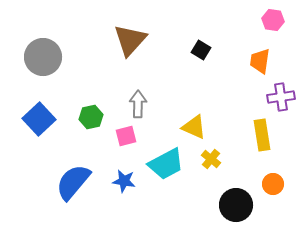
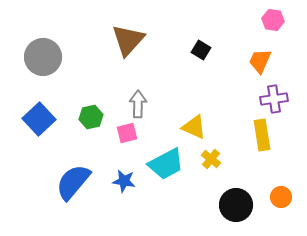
brown triangle: moved 2 px left
orange trapezoid: rotated 16 degrees clockwise
purple cross: moved 7 px left, 2 px down
pink square: moved 1 px right, 3 px up
orange circle: moved 8 px right, 13 px down
